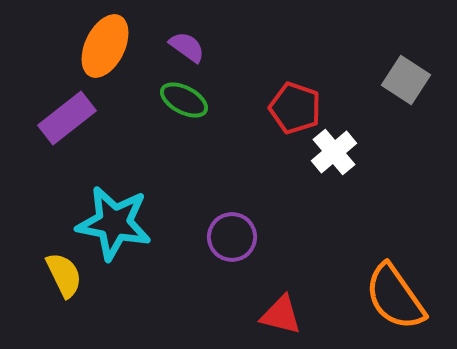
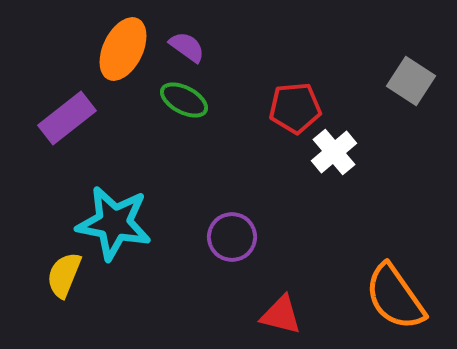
orange ellipse: moved 18 px right, 3 px down
gray square: moved 5 px right, 1 px down
red pentagon: rotated 24 degrees counterclockwise
yellow semicircle: rotated 132 degrees counterclockwise
